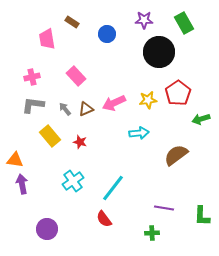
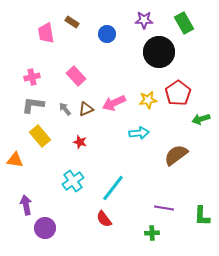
pink trapezoid: moved 1 px left, 6 px up
yellow rectangle: moved 10 px left
purple arrow: moved 4 px right, 21 px down
purple circle: moved 2 px left, 1 px up
